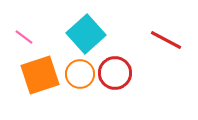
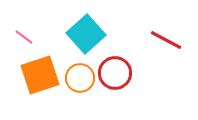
orange circle: moved 4 px down
